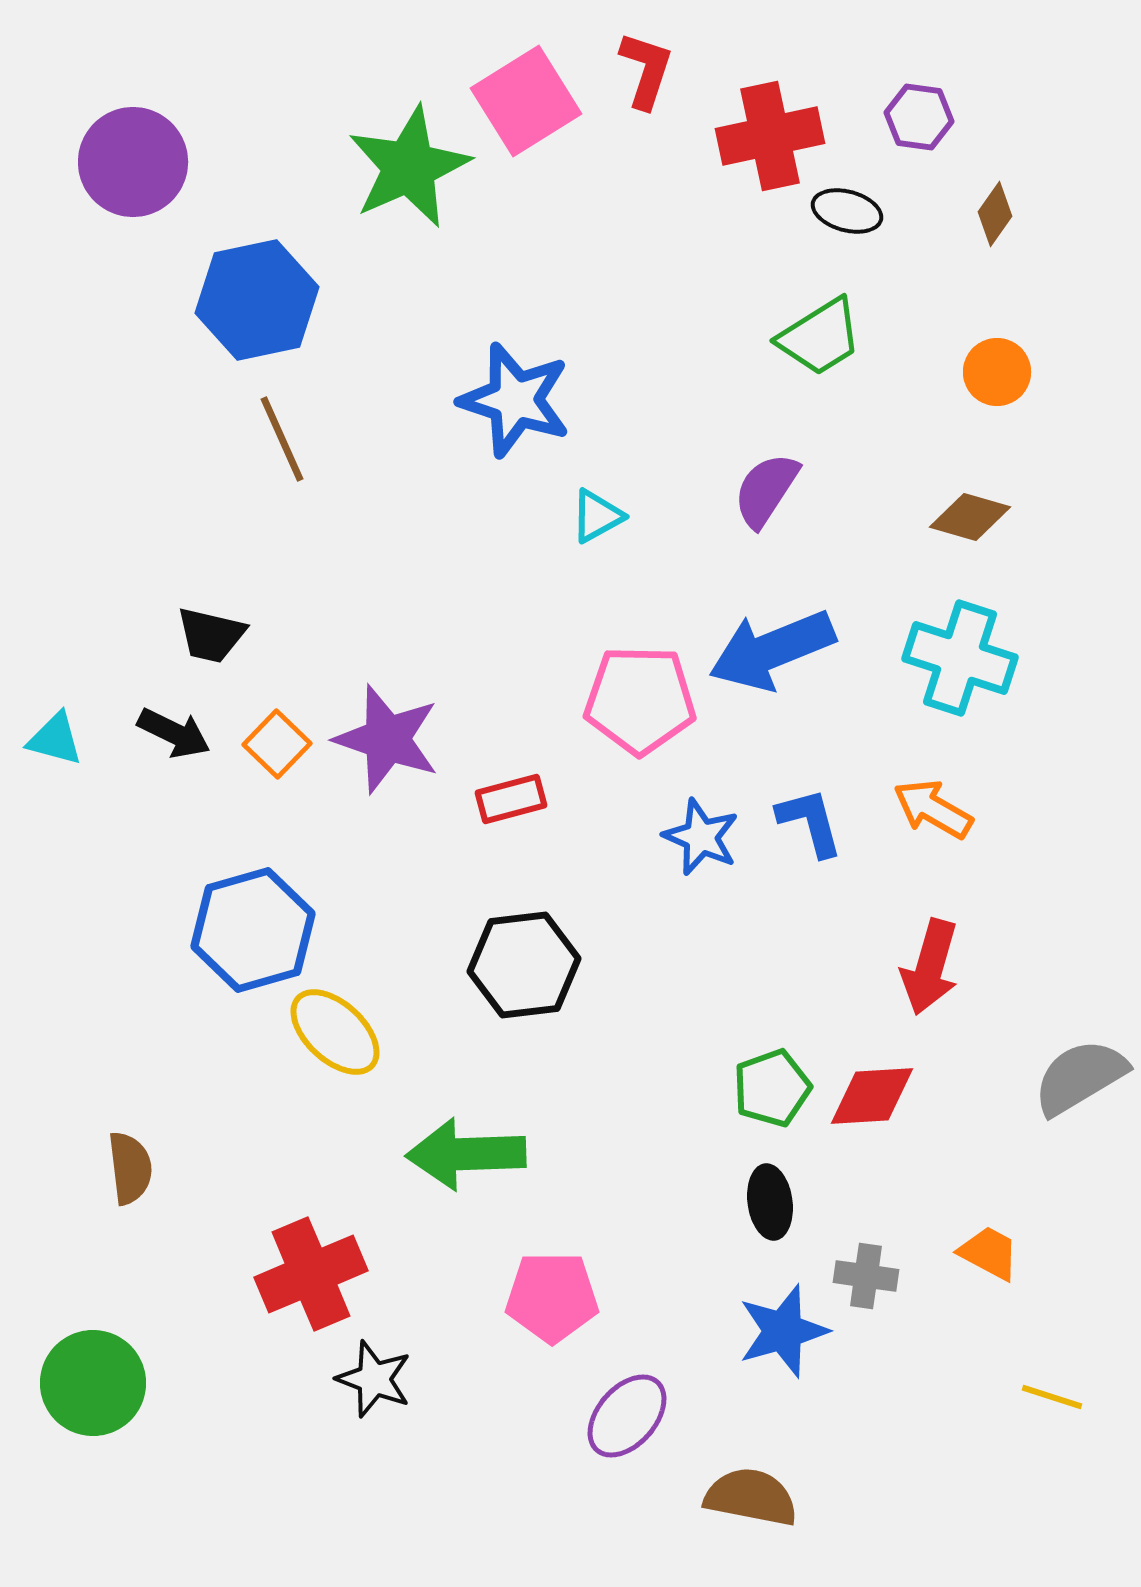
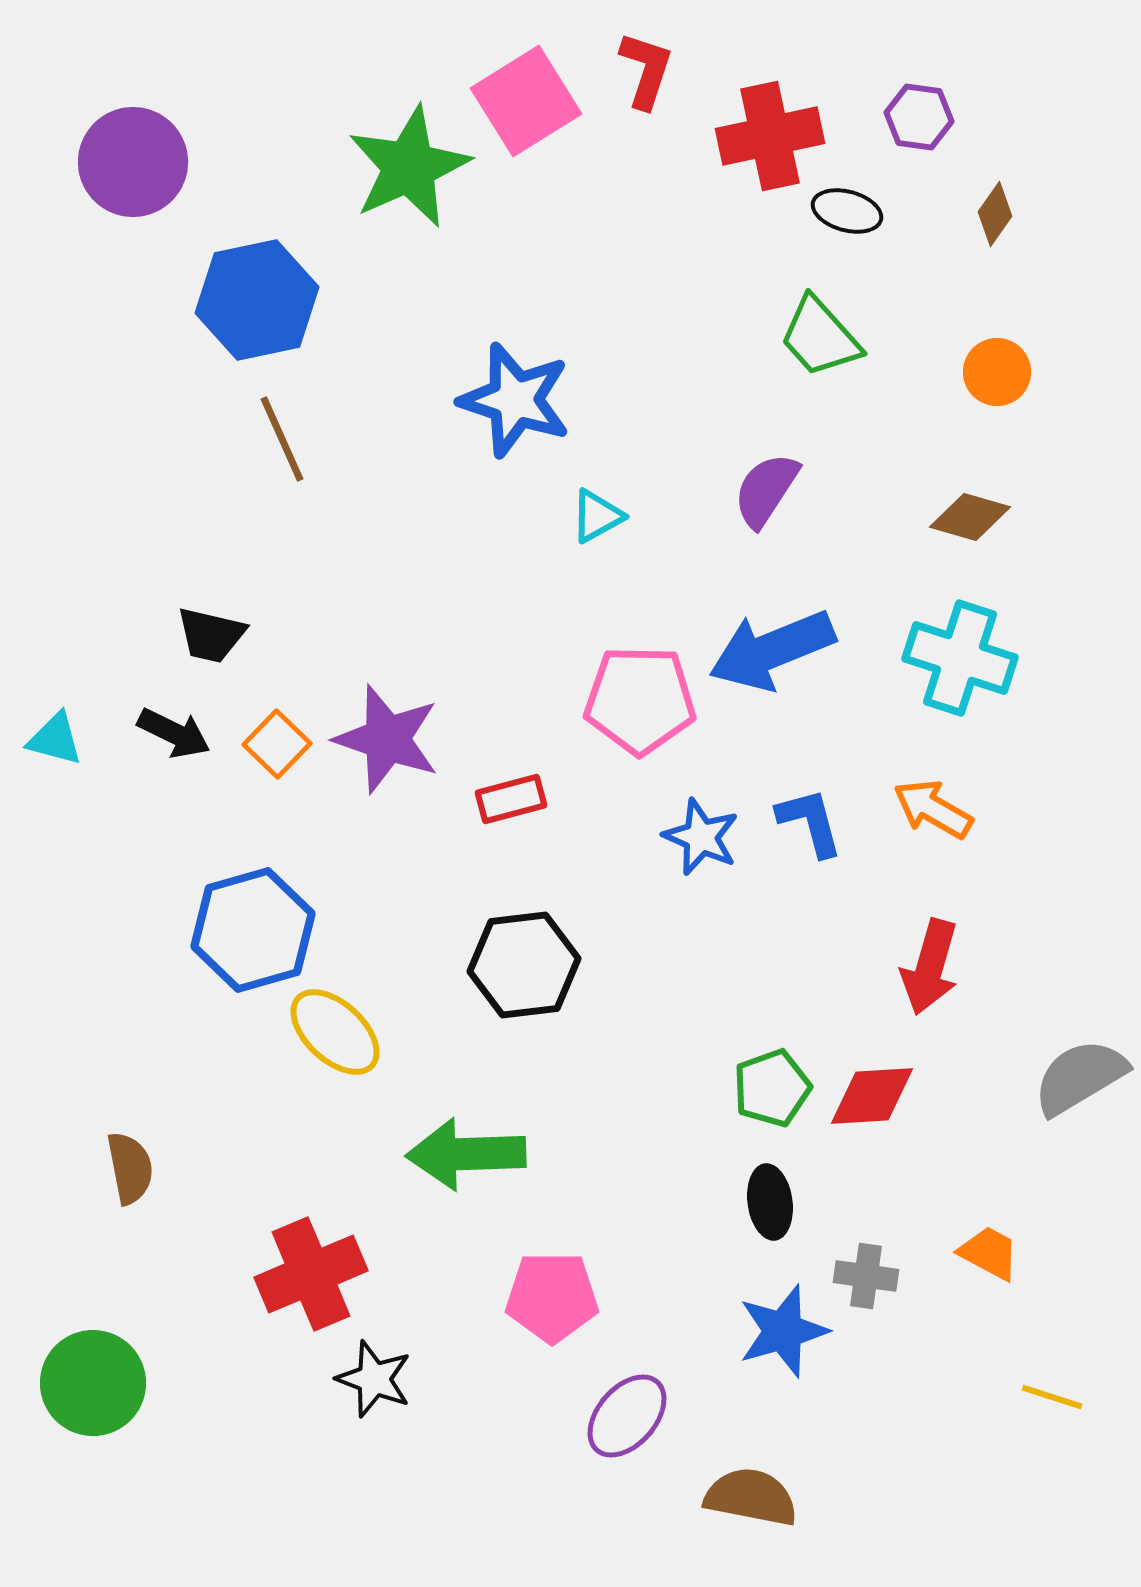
green trapezoid at (820, 337): rotated 80 degrees clockwise
brown semicircle at (130, 1168): rotated 4 degrees counterclockwise
